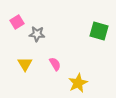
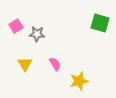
pink square: moved 1 px left, 4 px down
green square: moved 1 px right, 8 px up
yellow star: moved 1 px right, 2 px up; rotated 12 degrees clockwise
